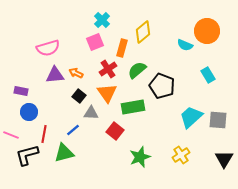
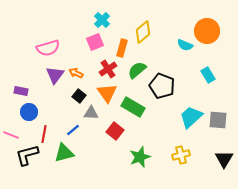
purple triangle: rotated 48 degrees counterclockwise
green rectangle: rotated 40 degrees clockwise
yellow cross: rotated 18 degrees clockwise
